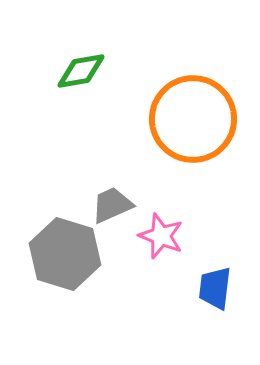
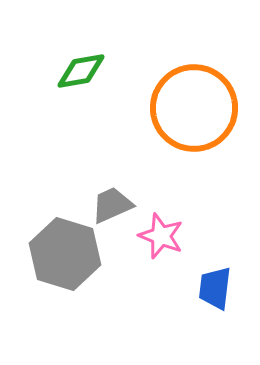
orange circle: moved 1 px right, 11 px up
